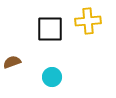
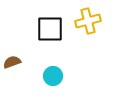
yellow cross: rotated 10 degrees counterclockwise
cyan circle: moved 1 px right, 1 px up
